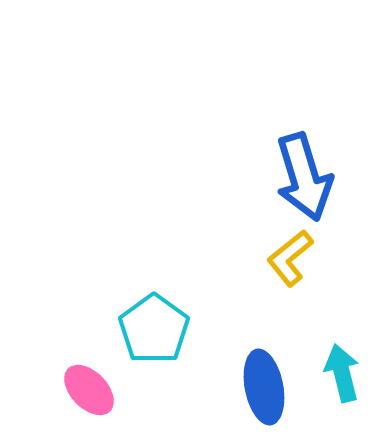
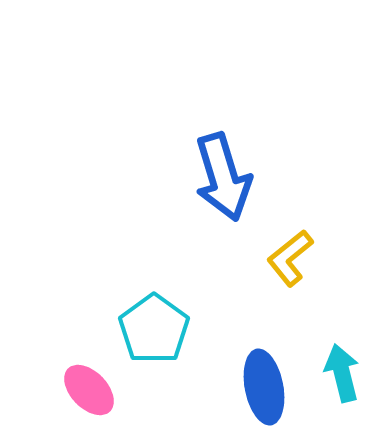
blue arrow: moved 81 px left
